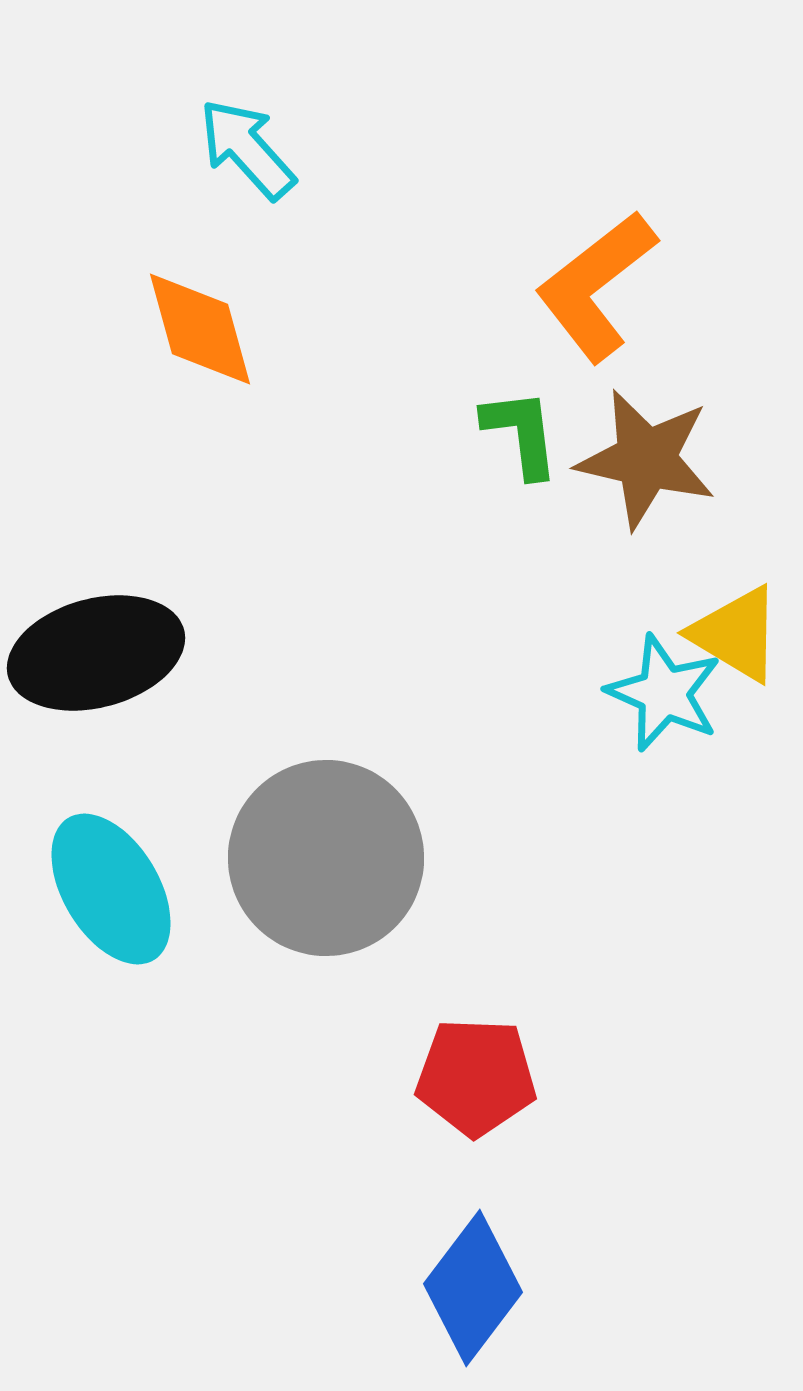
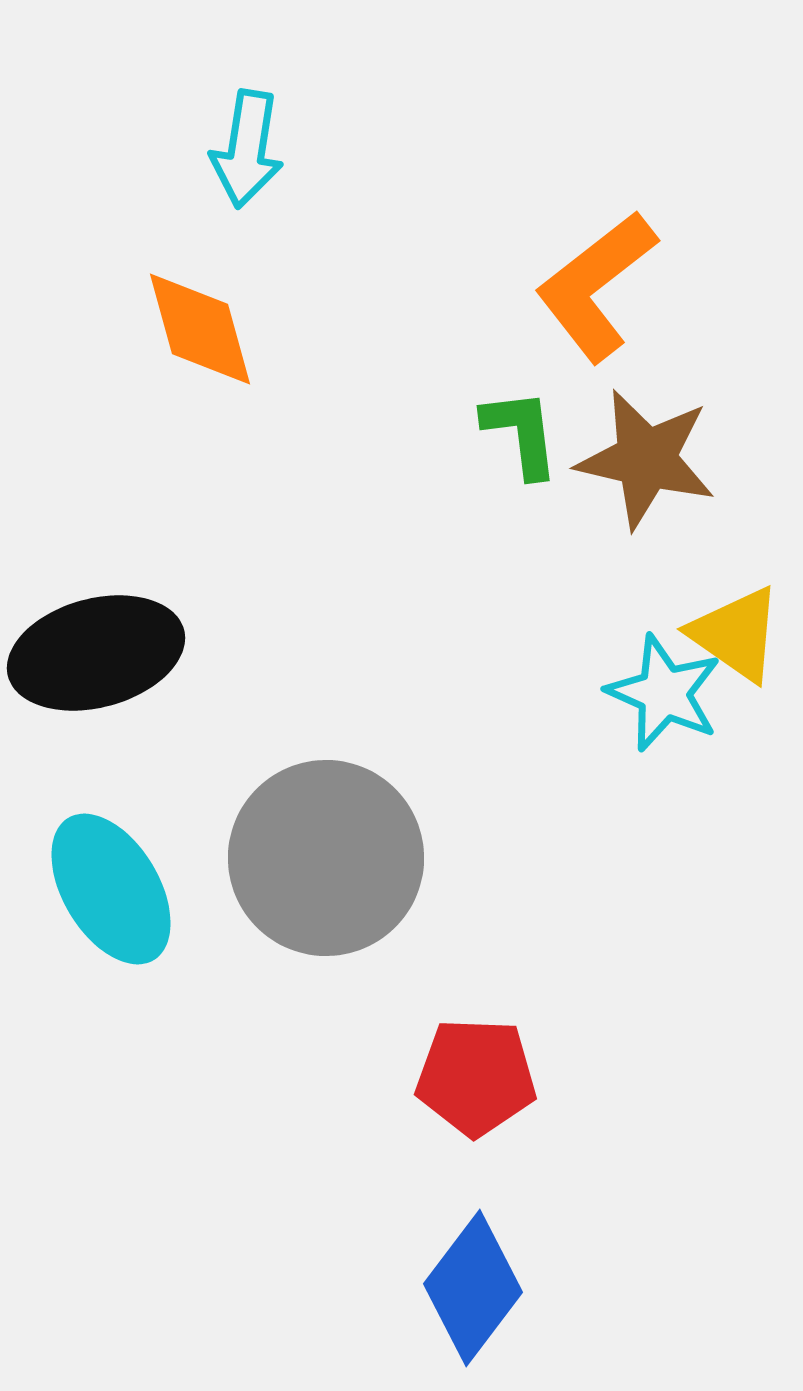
cyan arrow: rotated 129 degrees counterclockwise
yellow triangle: rotated 4 degrees clockwise
